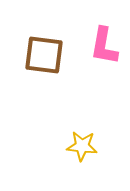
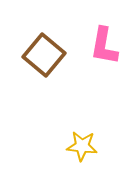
brown square: rotated 33 degrees clockwise
